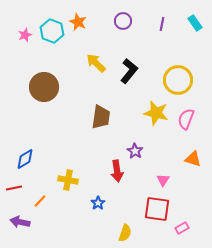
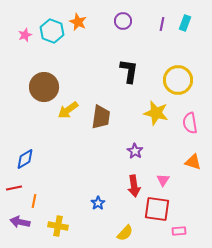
cyan rectangle: moved 10 px left; rotated 56 degrees clockwise
yellow arrow: moved 28 px left, 47 px down; rotated 80 degrees counterclockwise
black L-shape: rotated 30 degrees counterclockwise
pink semicircle: moved 4 px right, 4 px down; rotated 30 degrees counterclockwise
orange triangle: moved 3 px down
red arrow: moved 17 px right, 15 px down
yellow cross: moved 10 px left, 46 px down
orange line: moved 6 px left; rotated 32 degrees counterclockwise
pink rectangle: moved 3 px left, 3 px down; rotated 24 degrees clockwise
yellow semicircle: rotated 24 degrees clockwise
